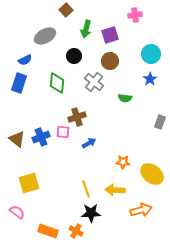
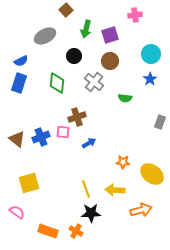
blue semicircle: moved 4 px left, 1 px down
